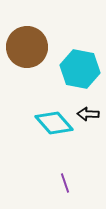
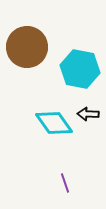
cyan diamond: rotated 6 degrees clockwise
